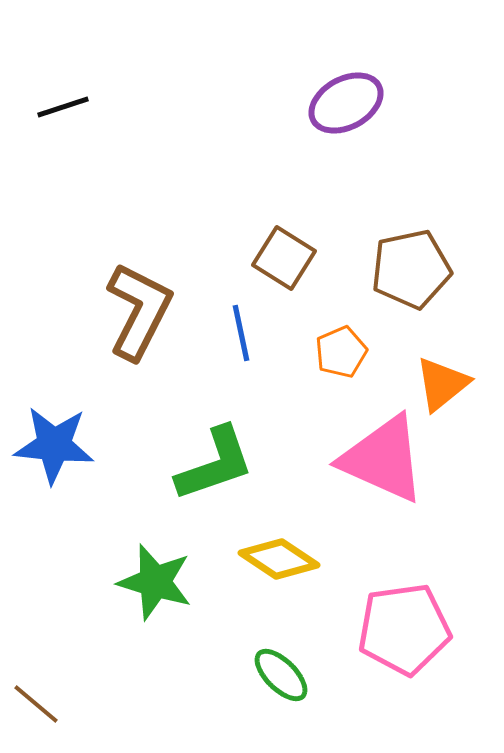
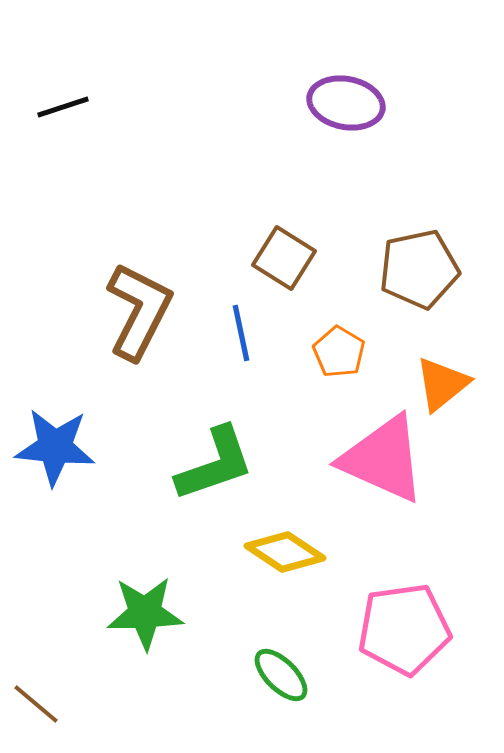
purple ellipse: rotated 40 degrees clockwise
brown pentagon: moved 8 px right
orange pentagon: moved 2 px left; rotated 18 degrees counterclockwise
blue star: moved 1 px right, 2 px down
yellow diamond: moved 6 px right, 7 px up
green star: moved 10 px left, 31 px down; rotated 18 degrees counterclockwise
